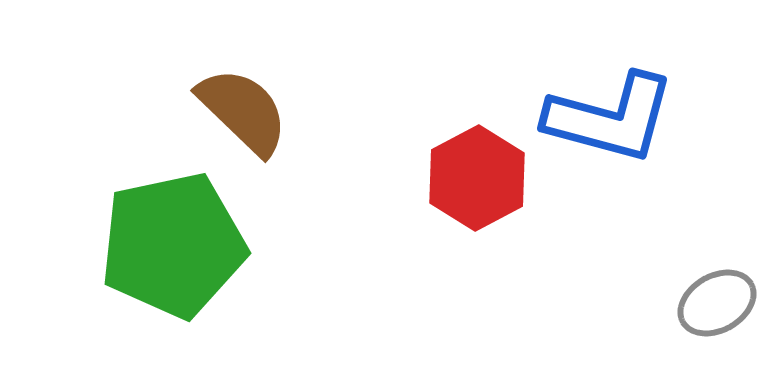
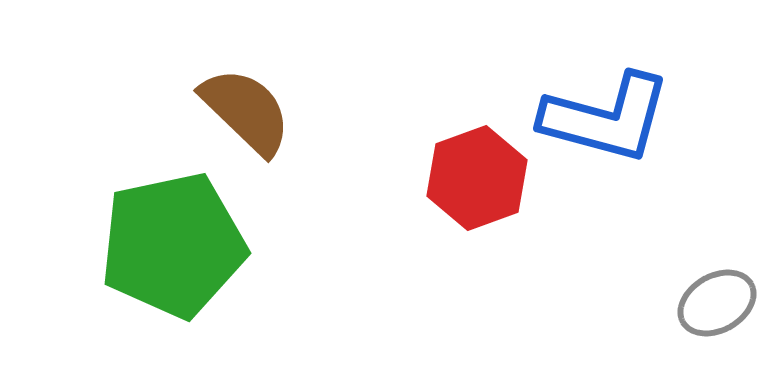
brown semicircle: moved 3 px right
blue L-shape: moved 4 px left
red hexagon: rotated 8 degrees clockwise
